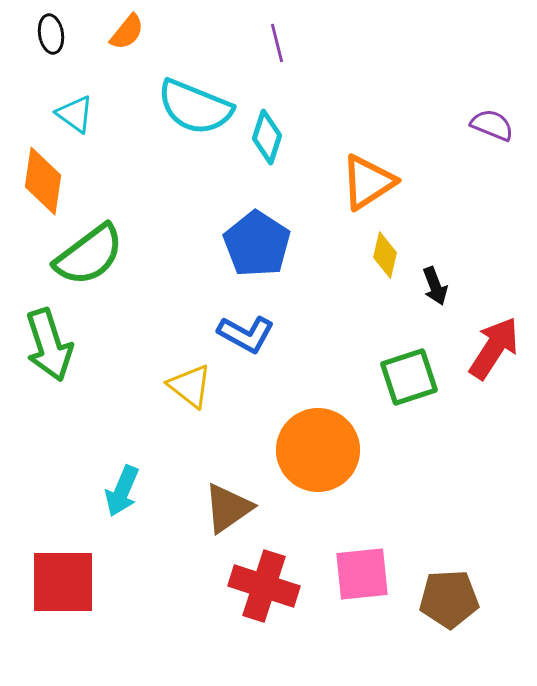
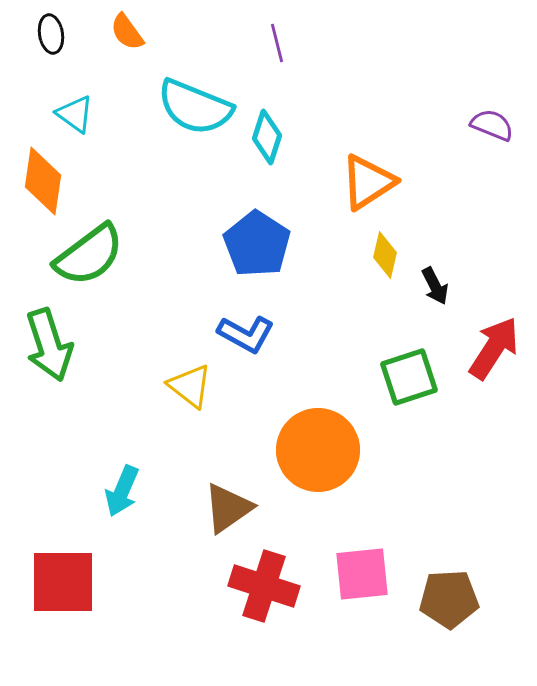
orange semicircle: rotated 105 degrees clockwise
black arrow: rotated 6 degrees counterclockwise
